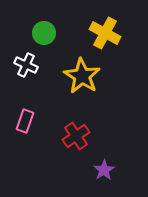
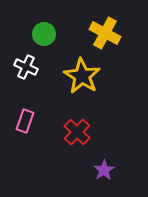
green circle: moved 1 px down
white cross: moved 2 px down
red cross: moved 1 px right, 4 px up; rotated 12 degrees counterclockwise
